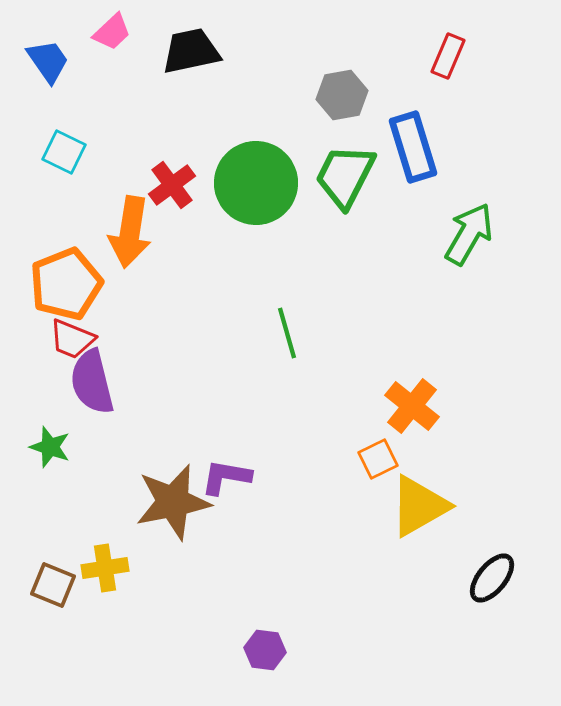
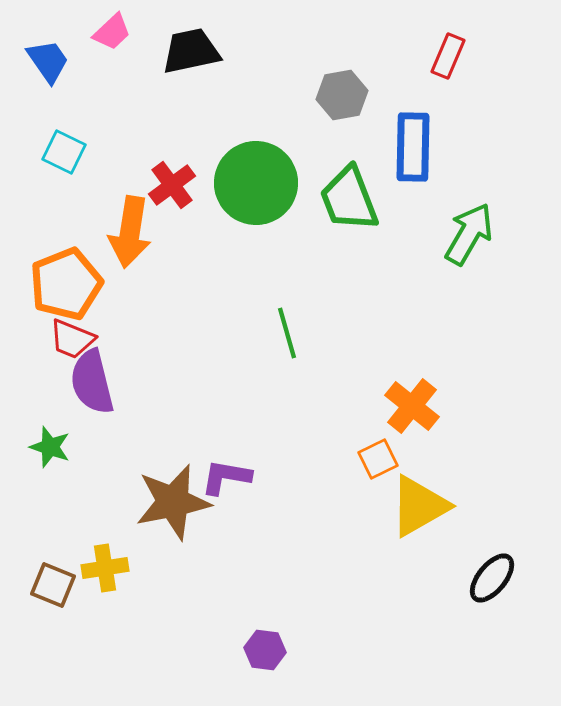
blue rectangle: rotated 18 degrees clockwise
green trapezoid: moved 4 px right, 23 px down; rotated 48 degrees counterclockwise
